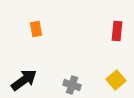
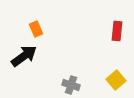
orange rectangle: rotated 14 degrees counterclockwise
black arrow: moved 24 px up
gray cross: moved 1 px left
